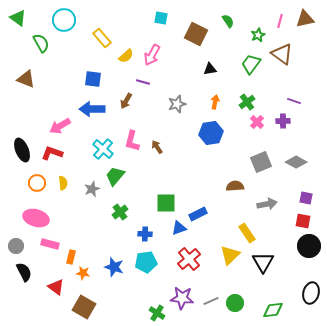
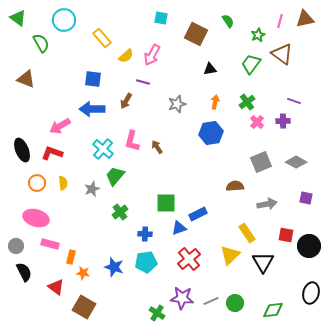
red square at (303, 221): moved 17 px left, 14 px down
